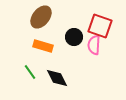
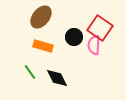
red square: moved 2 px down; rotated 15 degrees clockwise
